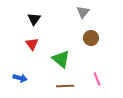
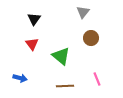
green triangle: moved 3 px up
